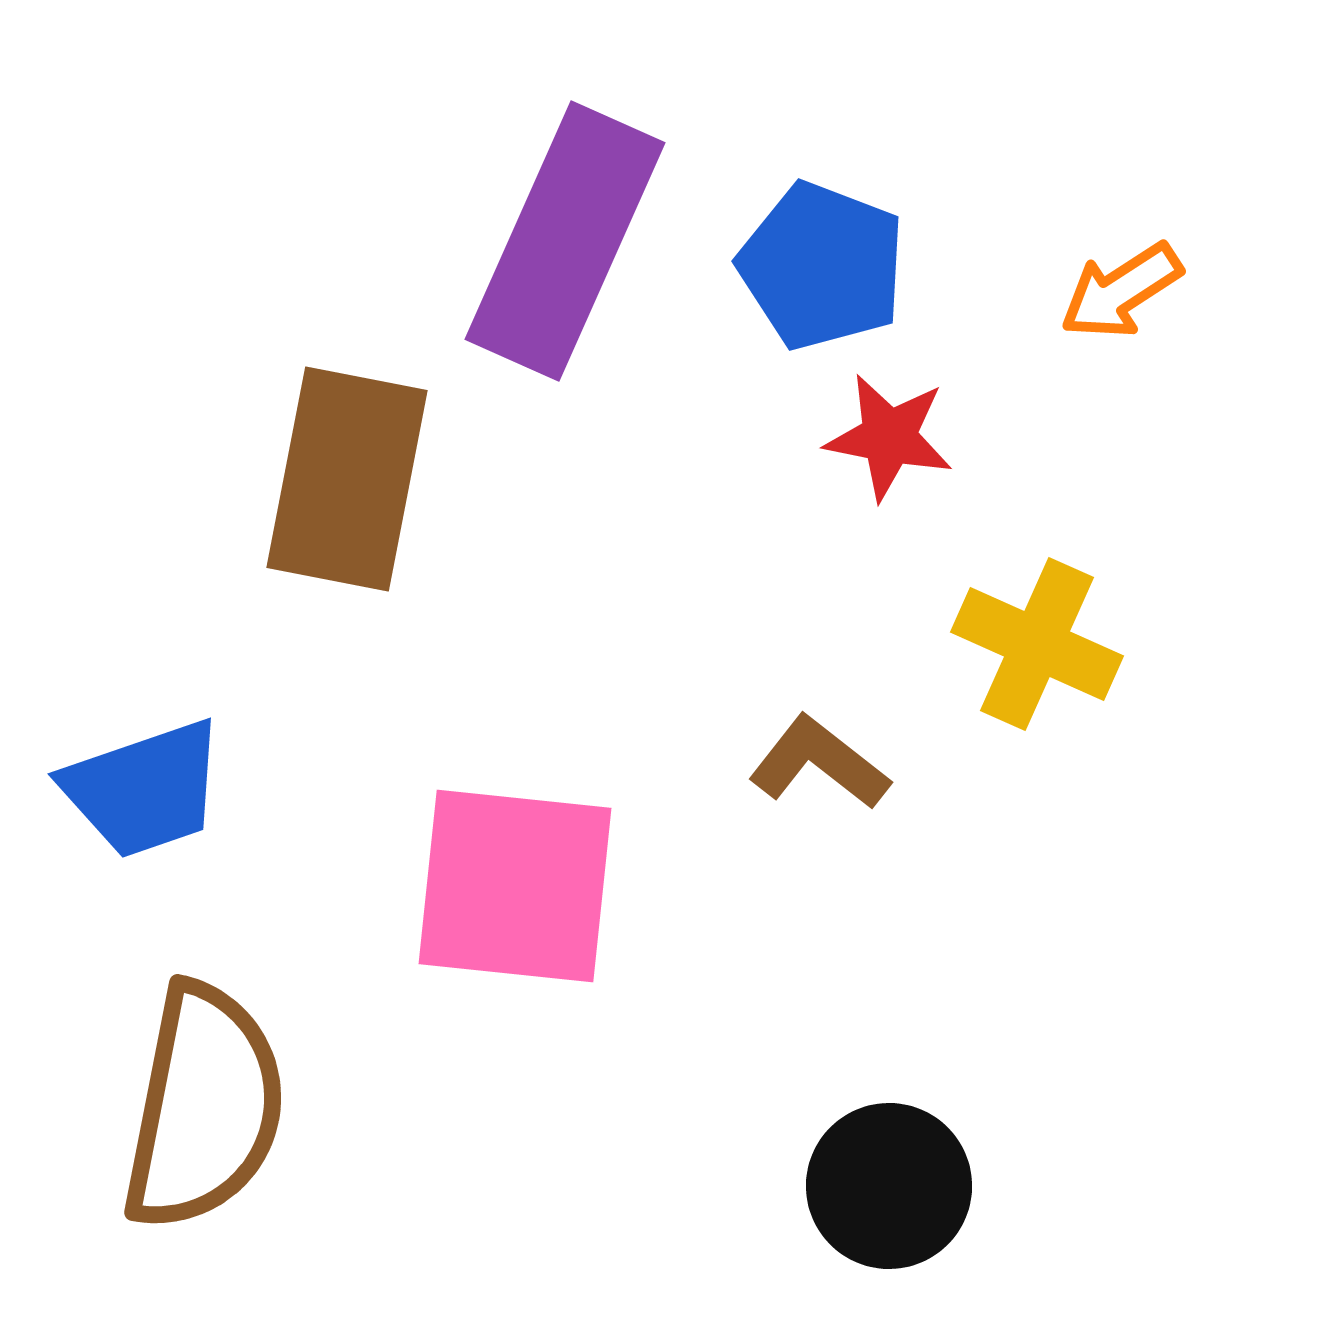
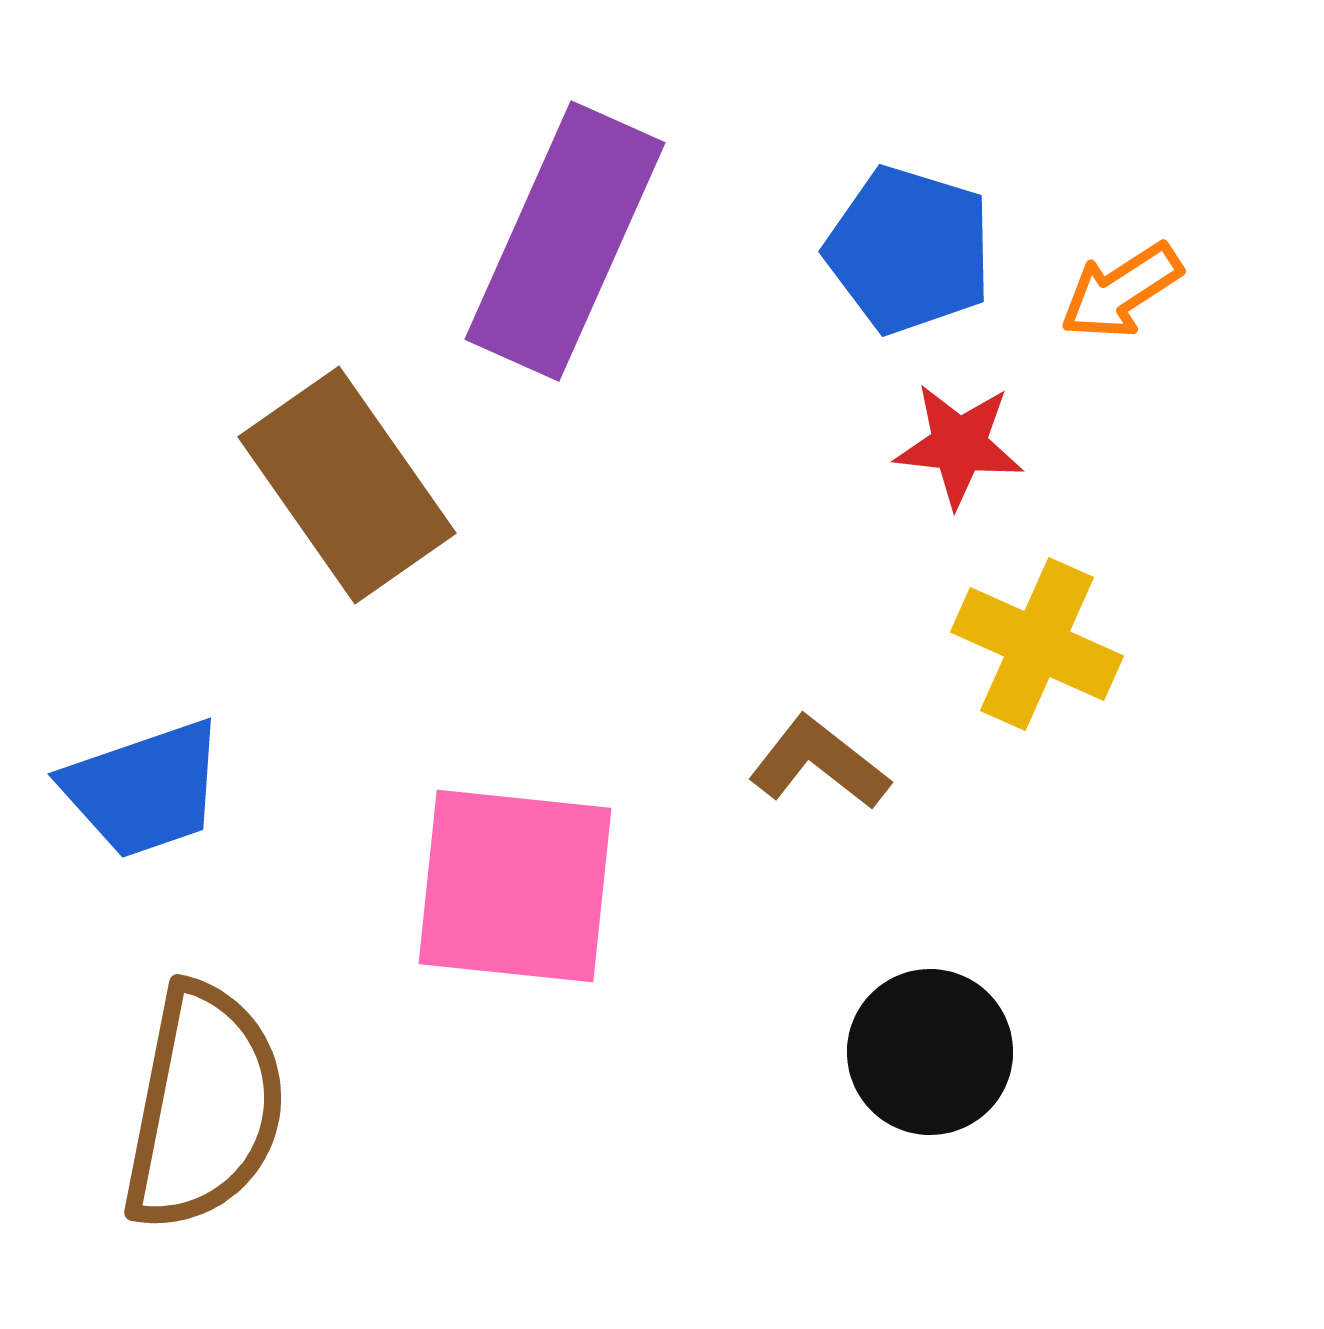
blue pentagon: moved 87 px right, 16 px up; rotated 4 degrees counterclockwise
red star: moved 70 px right, 8 px down; rotated 5 degrees counterclockwise
brown rectangle: moved 6 px down; rotated 46 degrees counterclockwise
black circle: moved 41 px right, 134 px up
